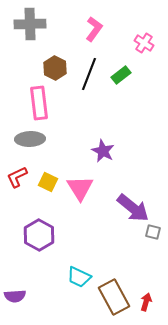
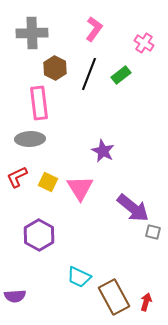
gray cross: moved 2 px right, 9 px down
